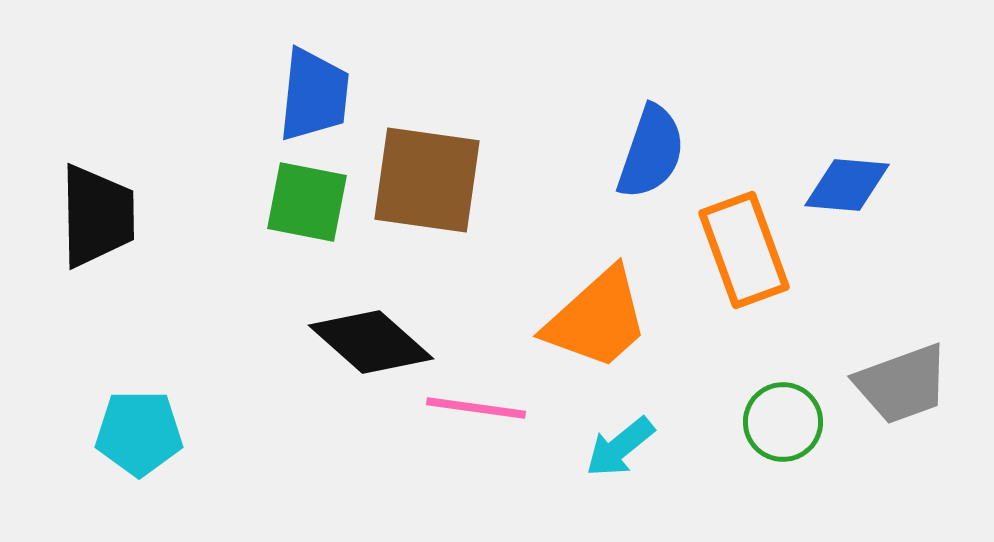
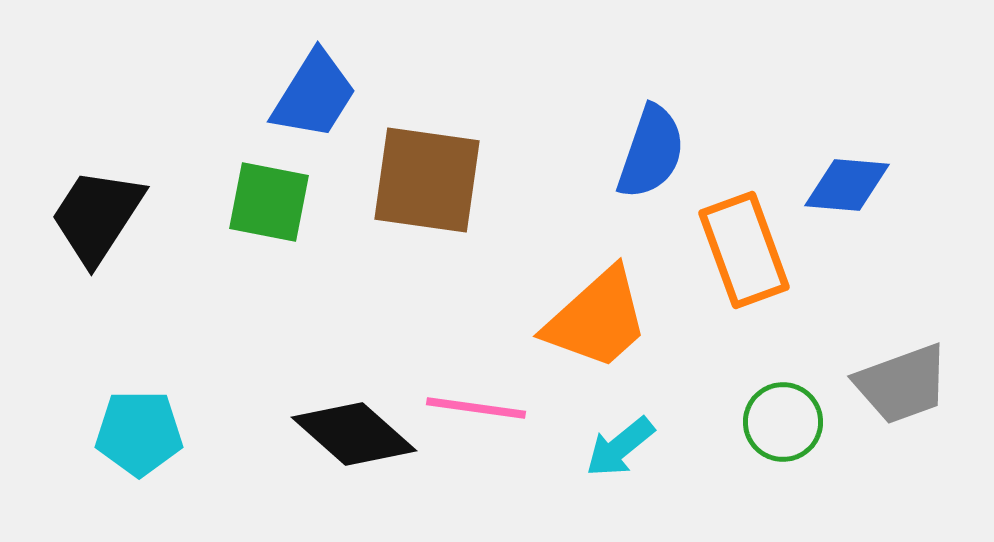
blue trapezoid: rotated 26 degrees clockwise
green square: moved 38 px left
black trapezoid: rotated 146 degrees counterclockwise
black diamond: moved 17 px left, 92 px down
